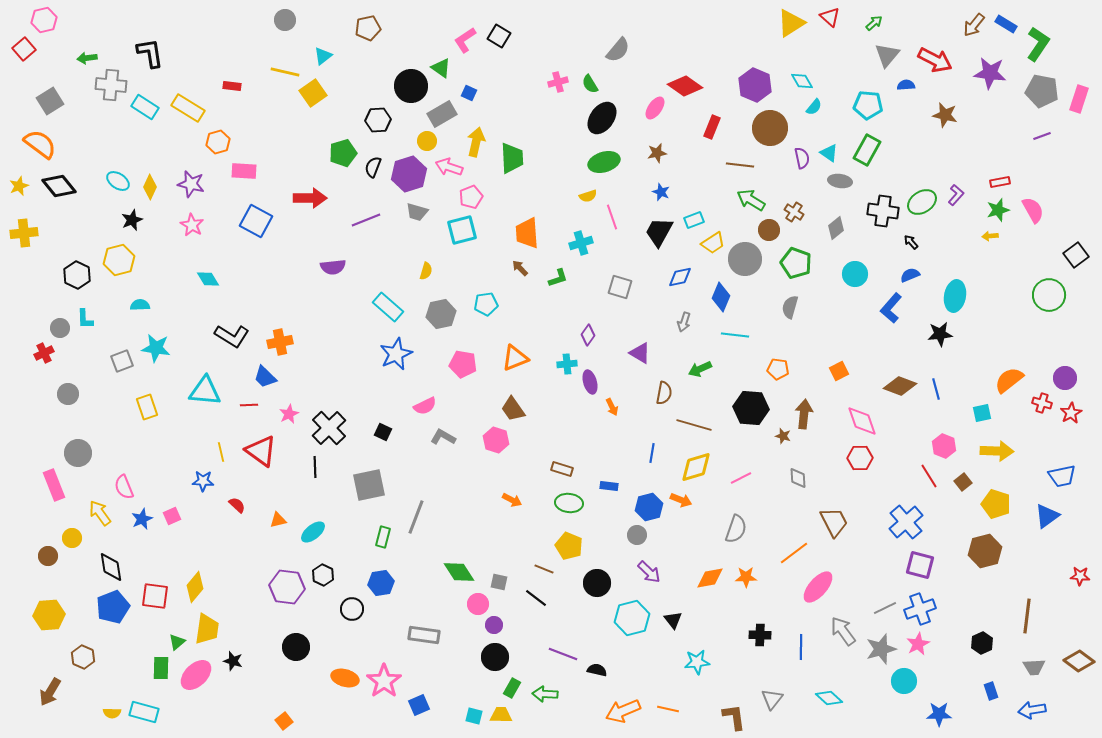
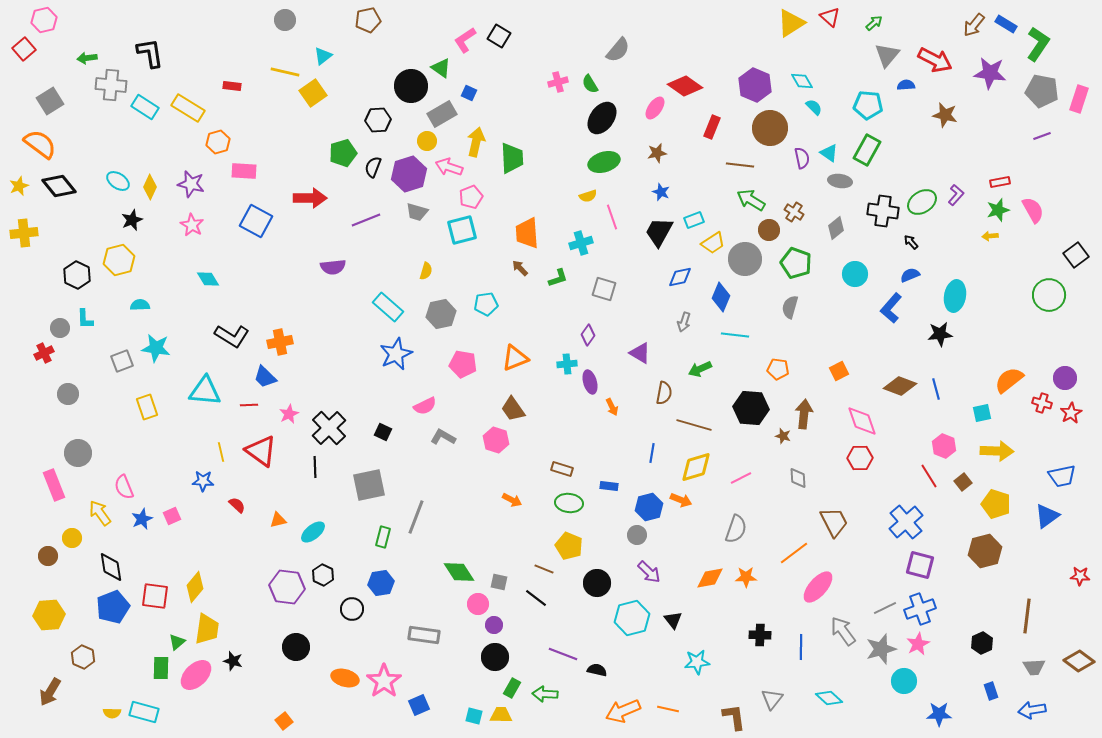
brown pentagon at (368, 28): moved 8 px up
cyan semicircle at (814, 107): rotated 84 degrees counterclockwise
gray square at (620, 287): moved 16 px left, 2 px down
